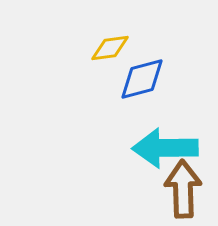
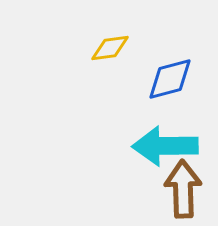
blue diamond: moved 28 px right
cyan arrow: moved 2 px up
